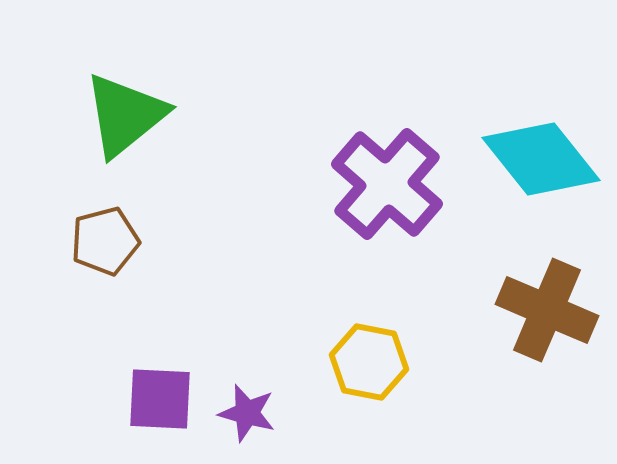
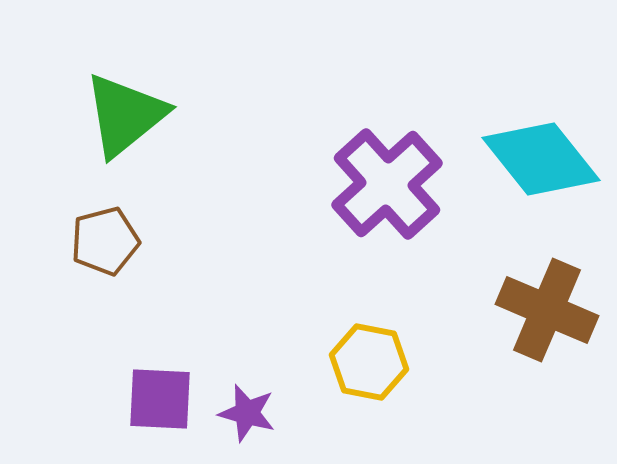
purple cross: rotated 7 degrees clockwise
